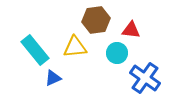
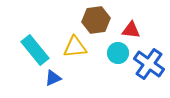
cyan circle: moved 1 px right
blue cross: moved 4 px right, 14 px up
